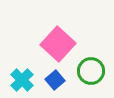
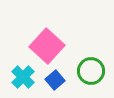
pink square: moved 11 px left, 2 px down
cyan cross: moved 1 px right, 3 px up
